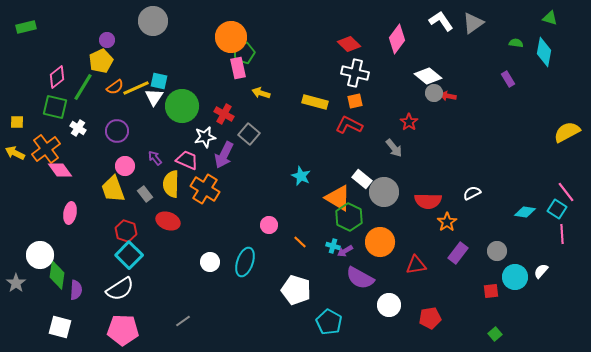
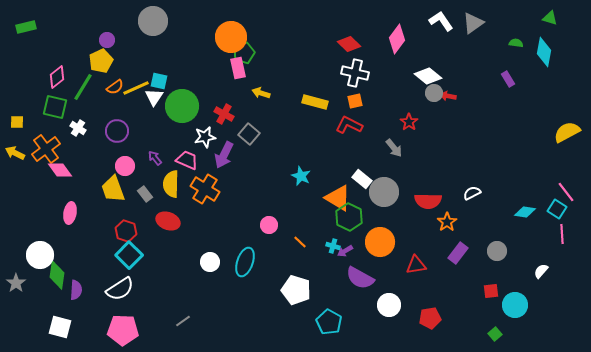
cyan circle at (515, 277): moved 28 px down
